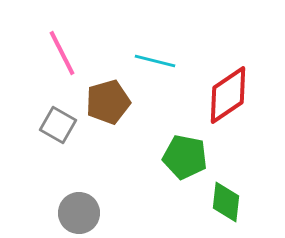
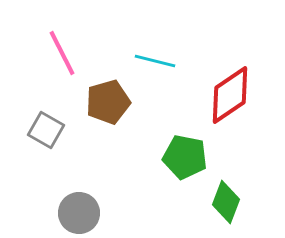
red diamond: moved 2 px right
gray square: moved 12 px left, 5 px down
green diamond: rotated 15 degrees clockwise
